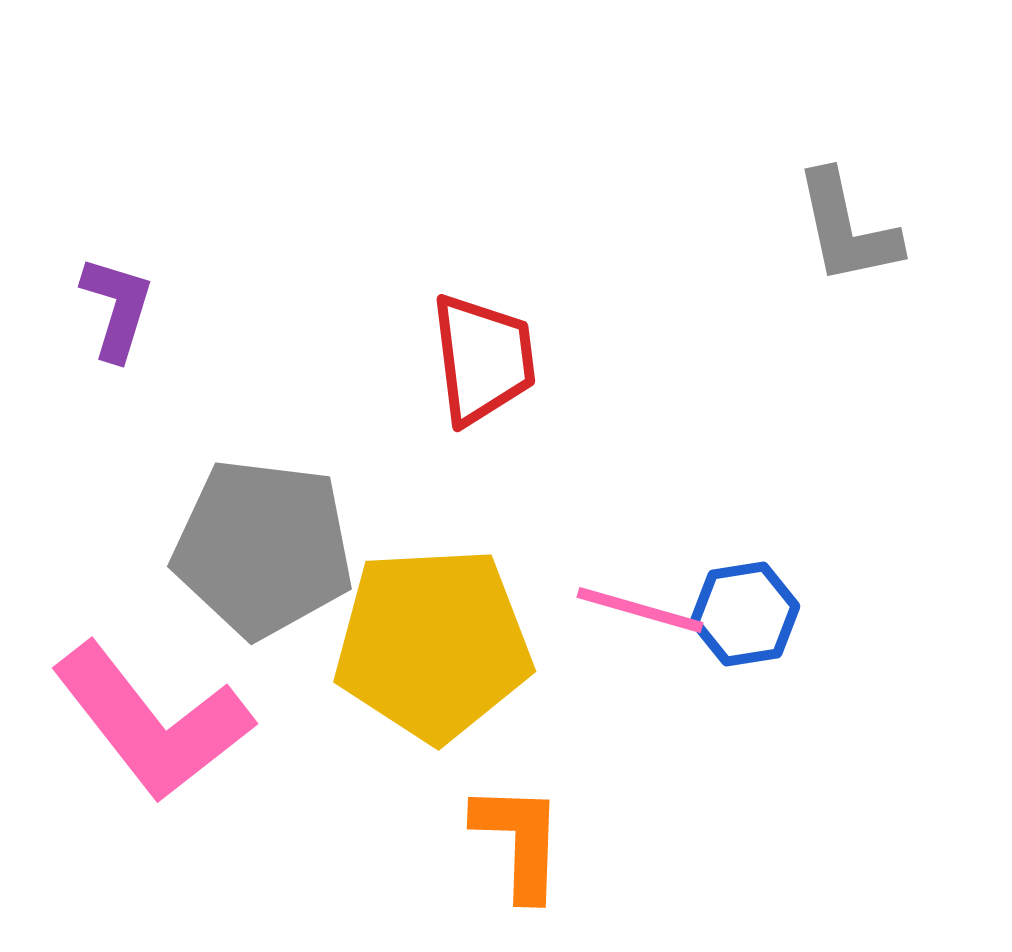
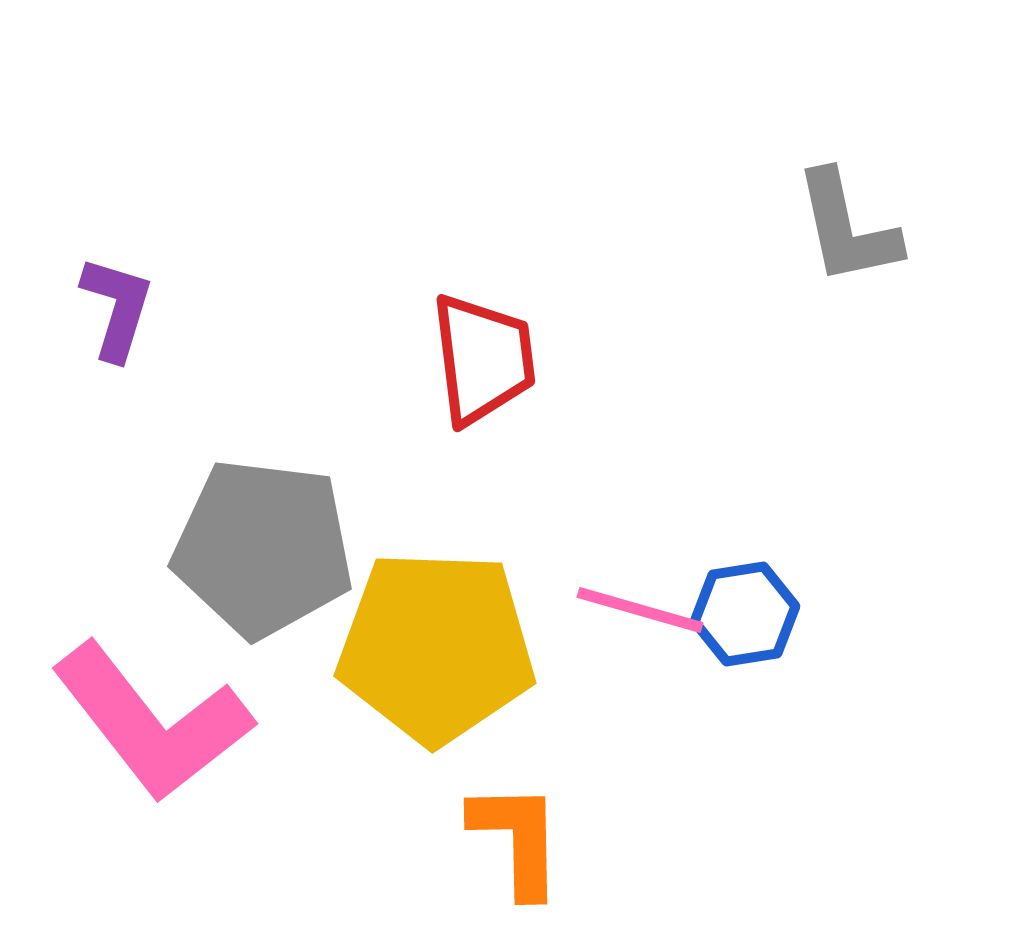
yellow pentagon: moved 3 px right, 3 px down; rotated 5 degrees clockwise
orange L-shape: moved 2 px left, 2 px up; rotated 3 degrees counterclockwise
